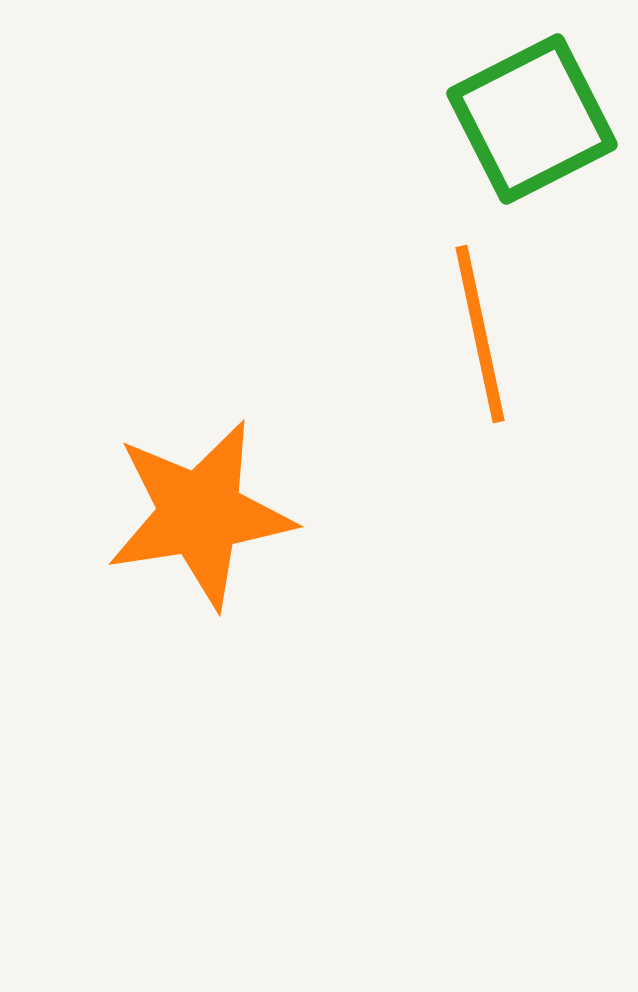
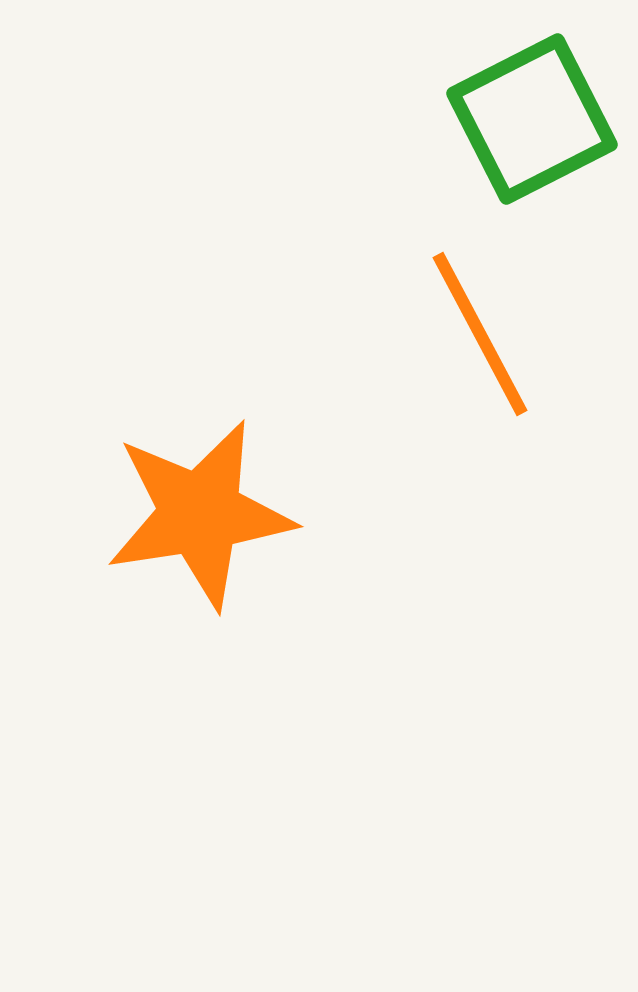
orange line: rotated 16 degrees counterclockwise
